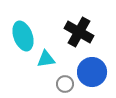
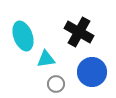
gray circle: moved 9 px left
